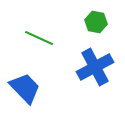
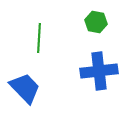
green line: rotated 68 degrees clockwise
blue cross: moved 4 px right, 4 px down; rotated 21 degrees clockwise
